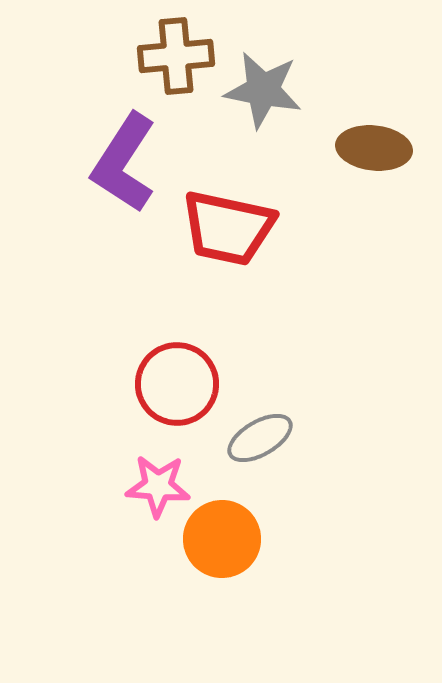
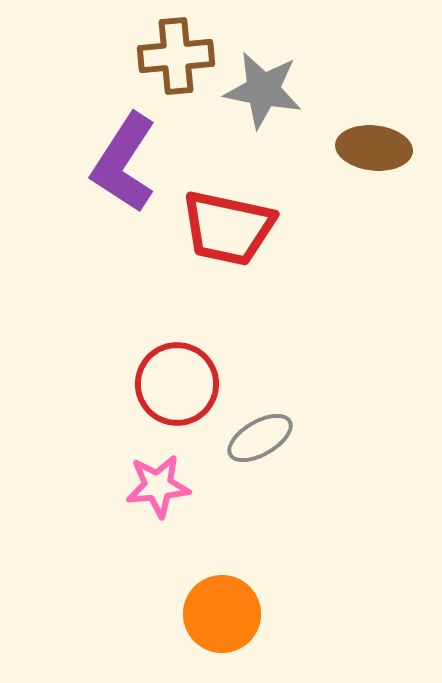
pink star: rotated 10 degrees counterclockwise
orange circle: moved 75 px down
